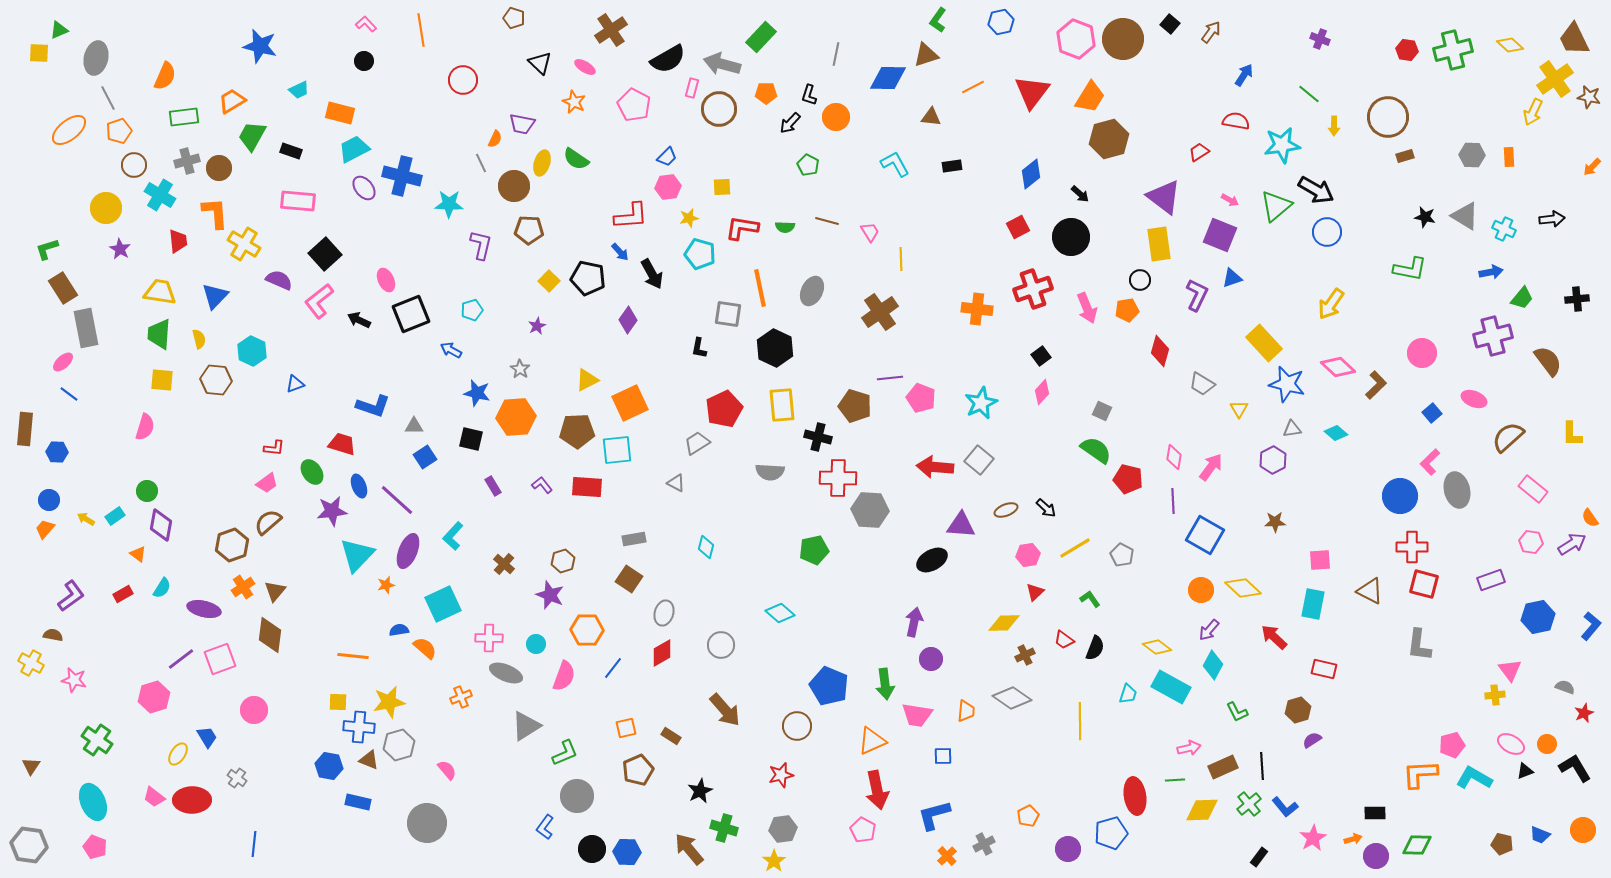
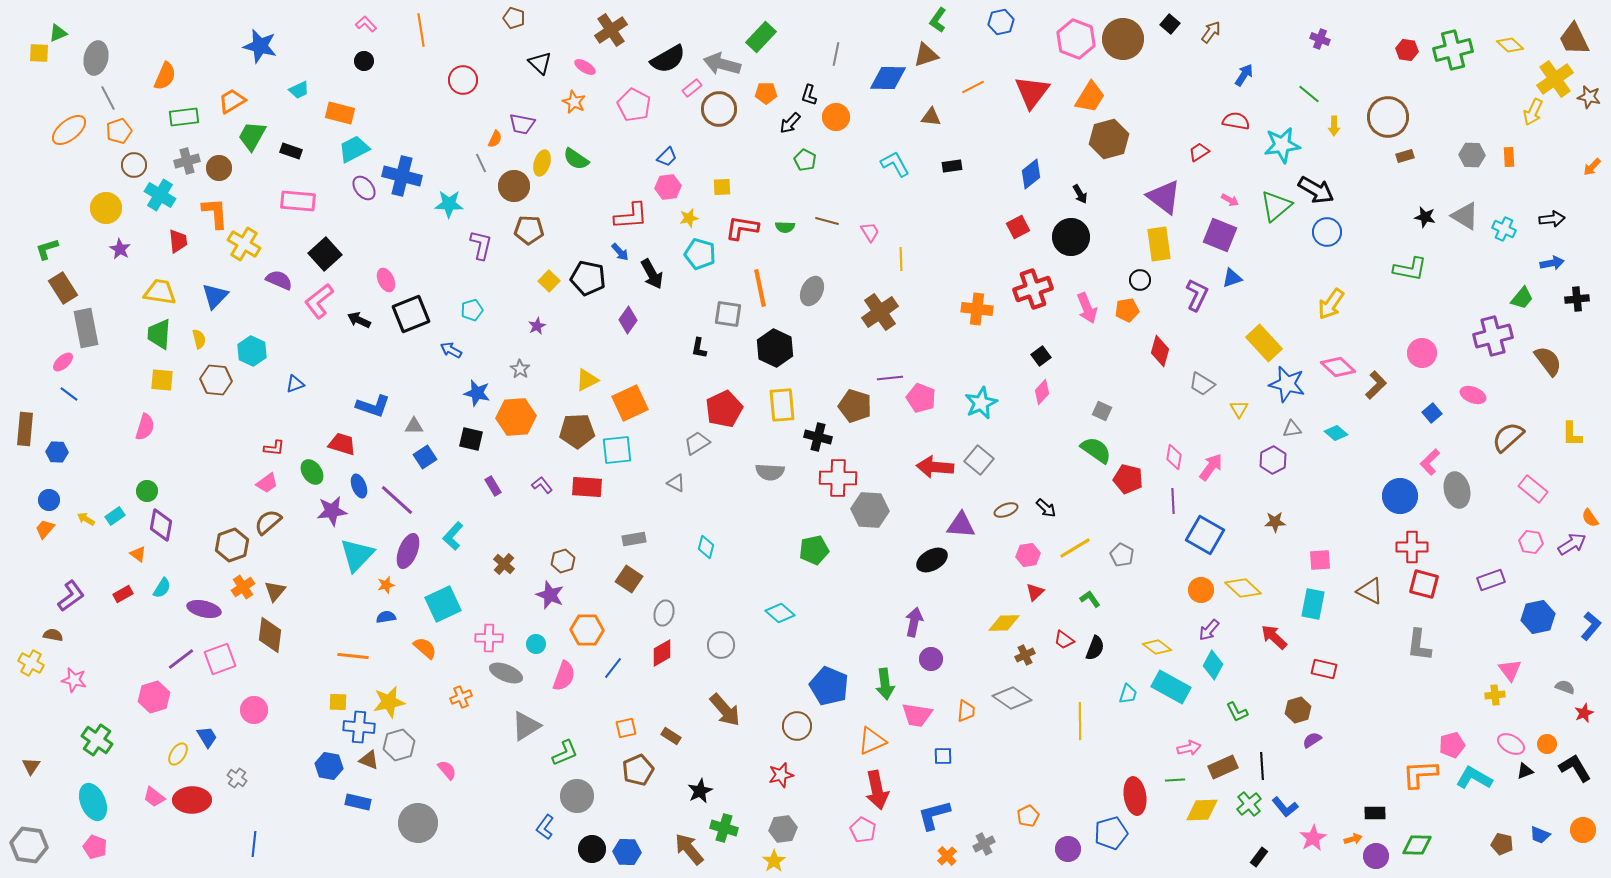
green triangle at (59, 30): moved 1 px left, 3 px down
pink rectangle at (692, 88): rotated 36 degrees clockwise
green pentagon at (808, 165): moved 3 px left, 5 px up
black arrow at (1080, 194): rotated 18 degrees clockwise
blue arrow at (1491, 272): moved 61 px right, 9 px up
pink ellipse at (1474, 399): moved 1 px left, 4 px up
blue semicircle at (399, 630): moved 13 px left, 13 px up
gray circle at (427, 823): moved 9 px left
